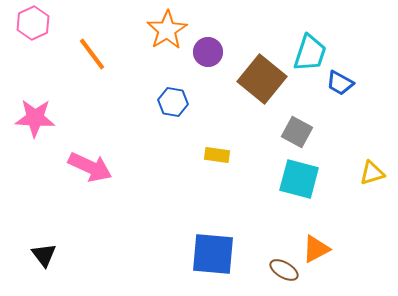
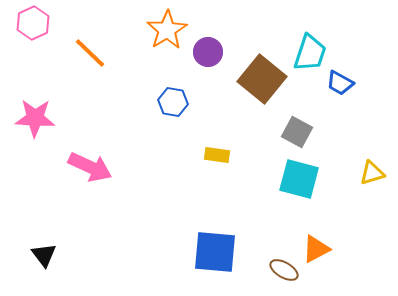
orange line: moved 2 px left, 1 px up; rotated 9 degrees counterclockwise
blue square: moved 2 px right, 2 px up
